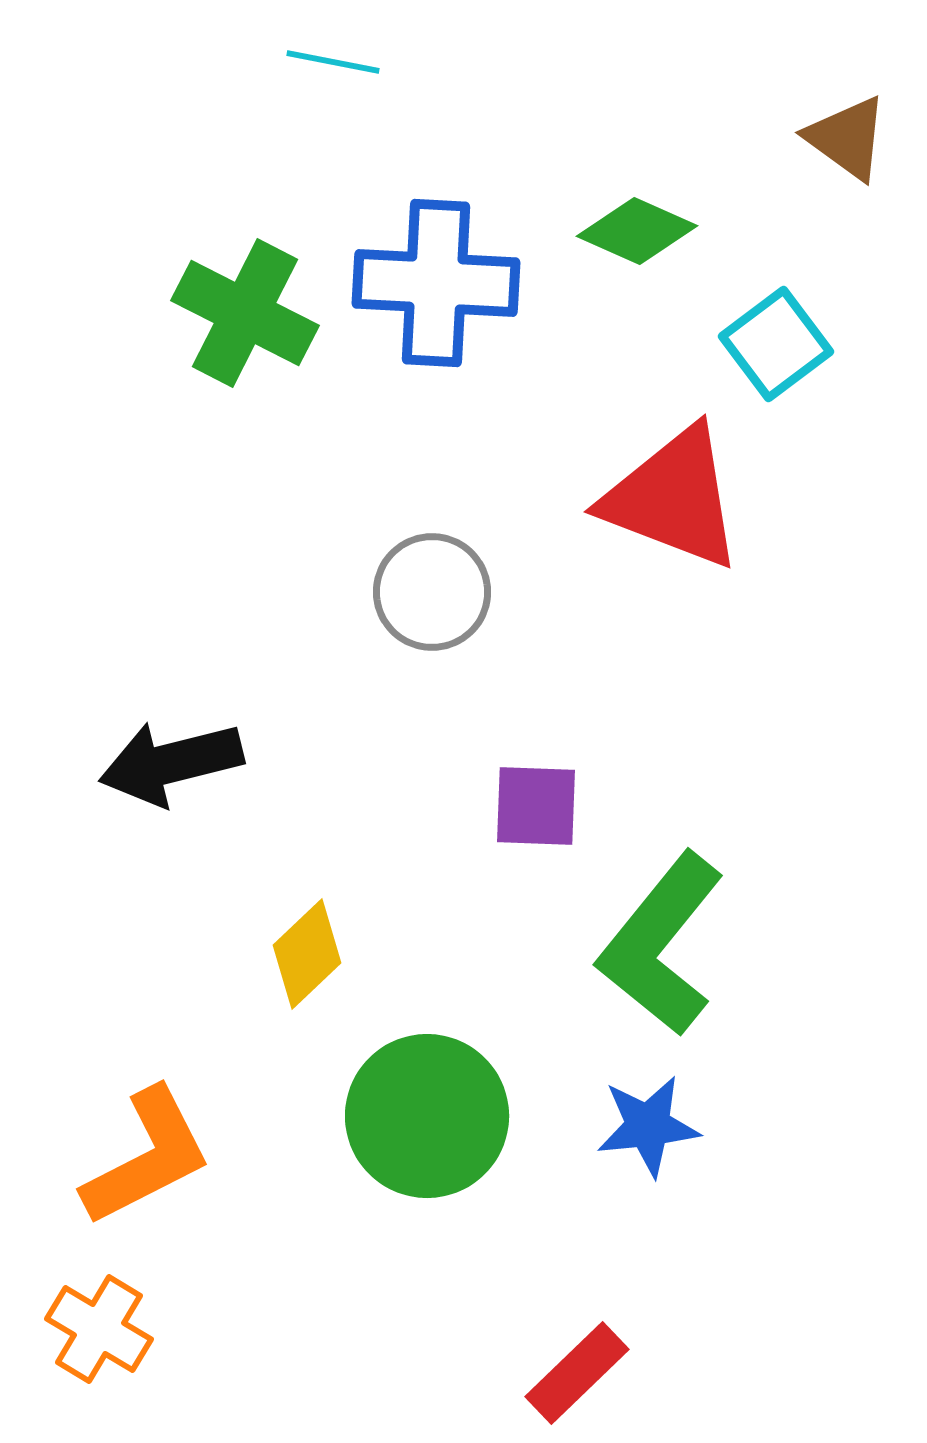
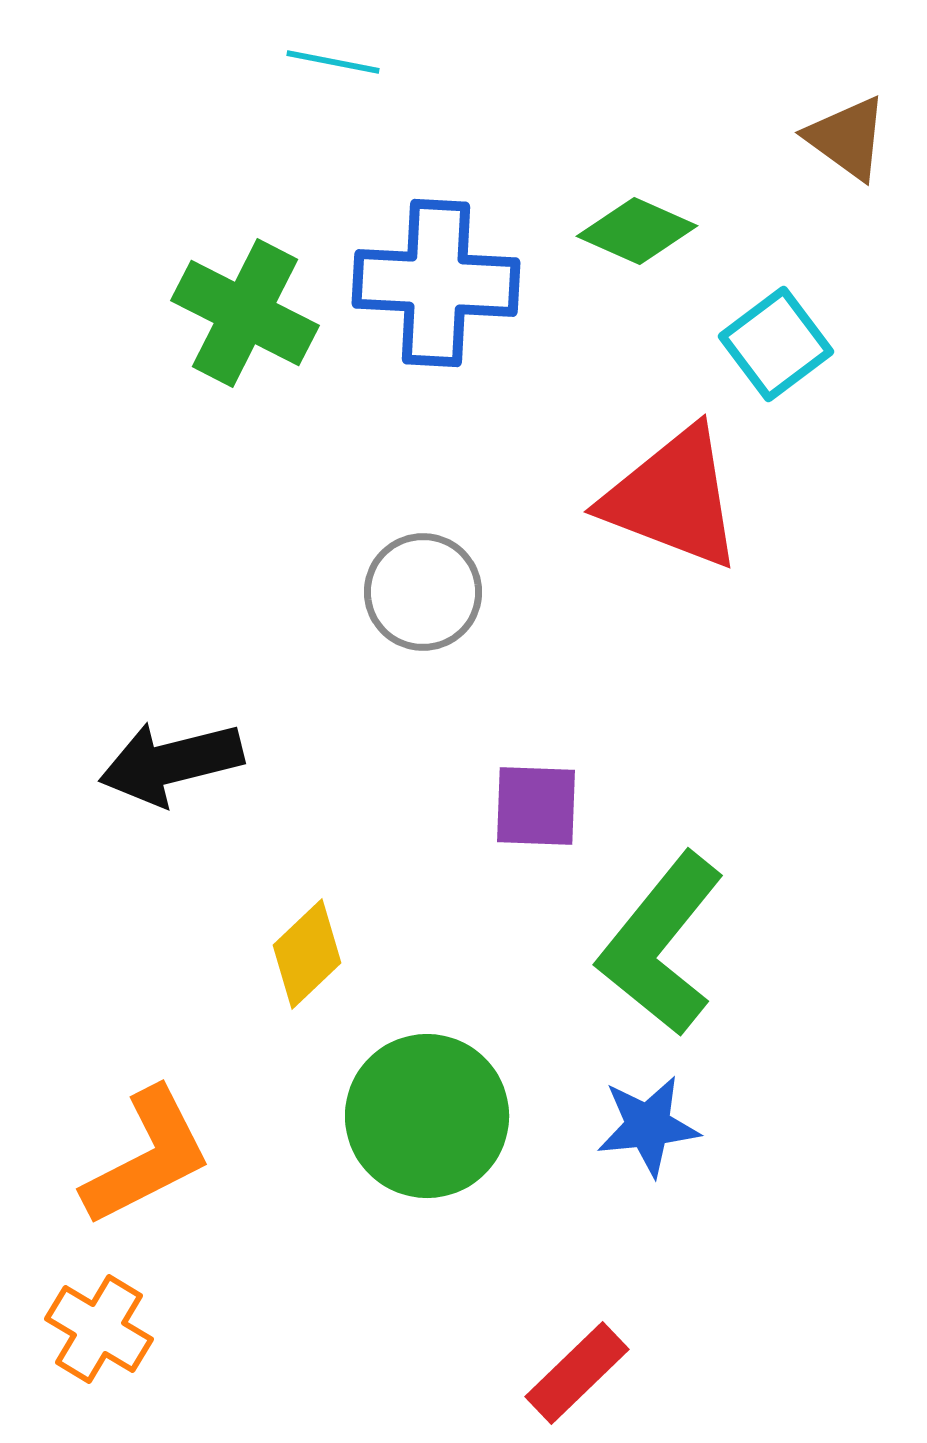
gray circle: moved 9 px left
